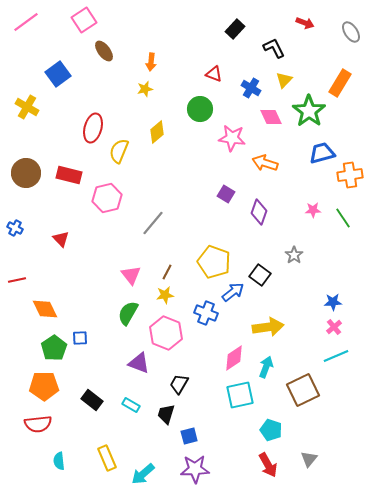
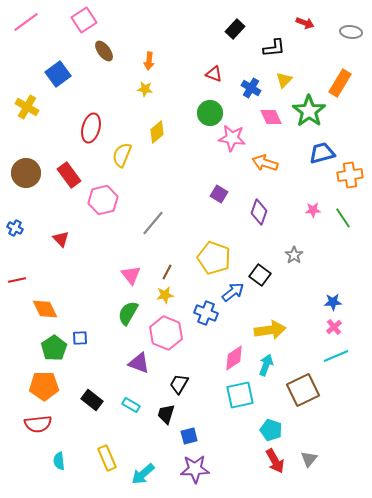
gray ellipse at (351, 32): rotated 50 degrees counterclockwise
black L-shape at (274, 48): rotated 110 degrees clockwise
orange arrow at (151, 62): moved 2 px left, 1 px up
yellow star at (145, 89): rotated 21 degrees clockwise
green circle at (200, 109): moved 10 px right, 4 px down
red ellipse at (93, 128): moved 2 px left
yellow semicircle at (119, 151): moved 3 px right, 4 px down
red rectangle at (69, 175): rotated 40 degrees clockwise
purple square at (226, 194): moved 7 px left
pink hexagon at (107, 198): moved 4 px left, 2 px down
yellow pentagon at (214, 262): moved 4 px up
yellow arrow at (268, 327): moved 2 px right, 3 px down
cyan arrow at (266, 367): moved 2 px up
red arrow at (268, 465): moved 7 px right, 4 px up
